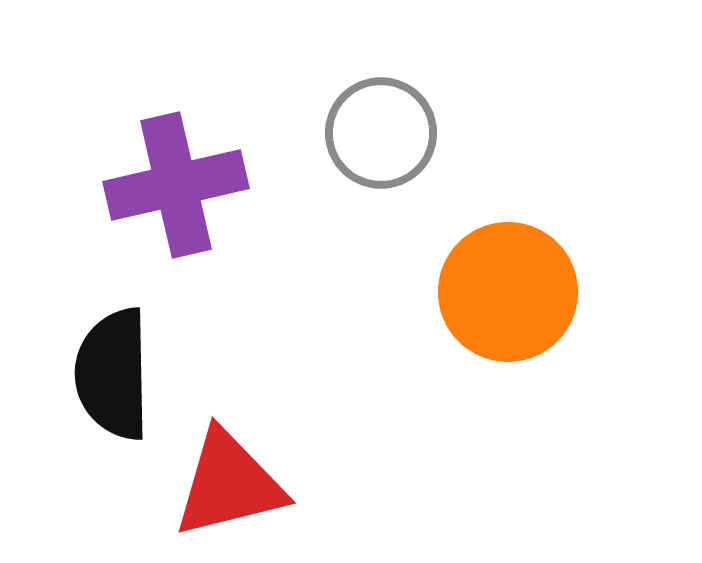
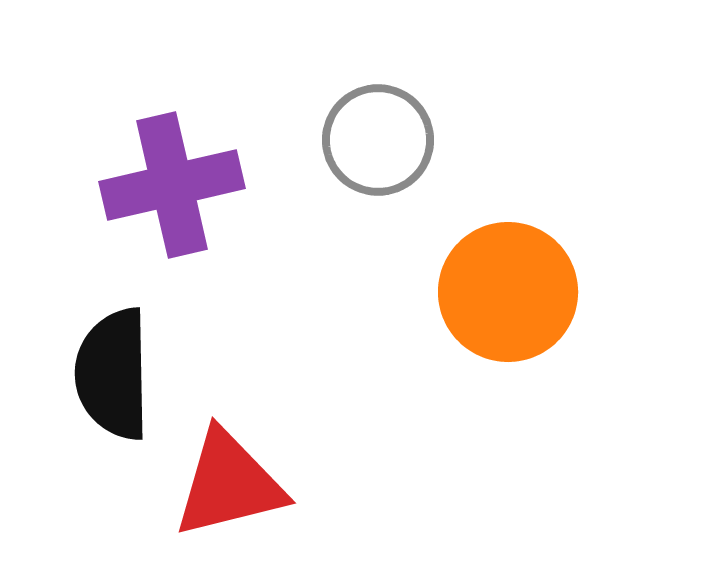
gray circle: moved 3 px left, 7 px down
purple cross: moved 4 px left
